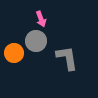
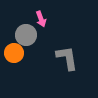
gray circle: moved 10 px left, 6 px up
